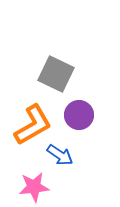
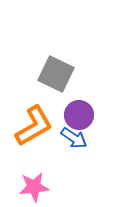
orange L-shape: moved 1 px right, 1 px down
blue arrow: moved 14 px right, 17 px up
